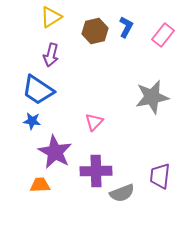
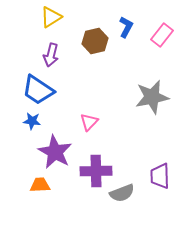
brown hexagon: moved 10 px down
pink rectangle: moved 1 px left
pink triangle: moved 5 px left
purple trapezoid: rotated 8 degrees counterclockwise
